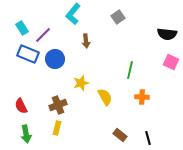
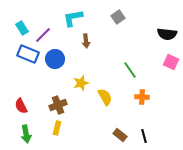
cyan L-shape: moved 4 px down; rotated 40 degrees clockwise
green line: rotated 48 degrees counterclockwise
black line: moved 4 px left, 2 px up
